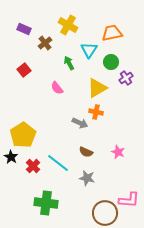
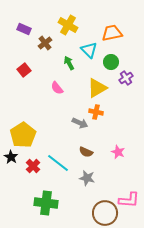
cyan triangle: rotated 18 degrees counterclockwise
